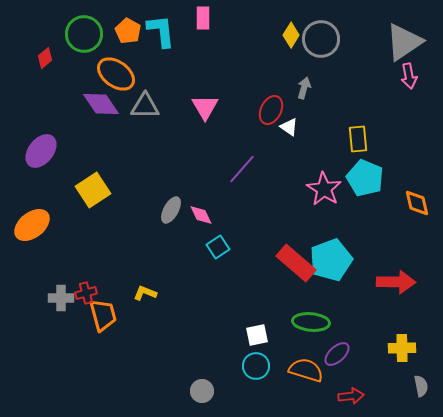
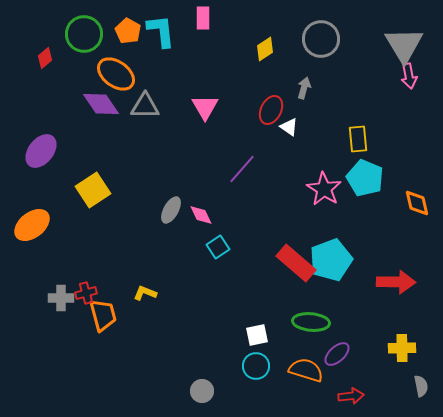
yellow diamond at (291, 35): moved 26 px left, 14 px down; rotated 25 degrees clockwise
gray triangle at (404, 42): moved 3 px down; rotated 27 degrees counterclockwise
